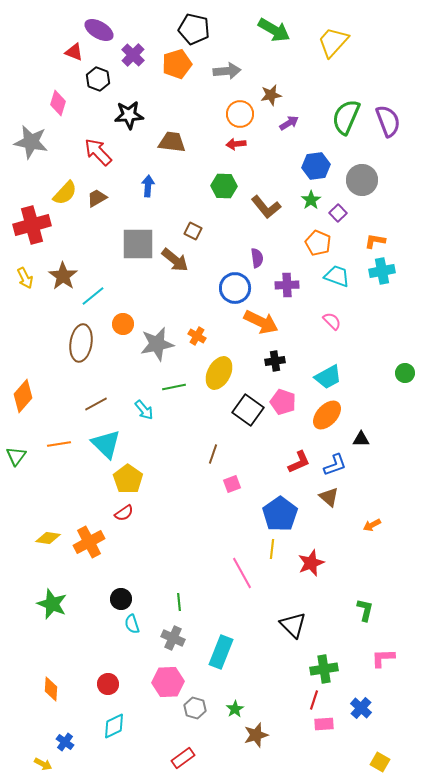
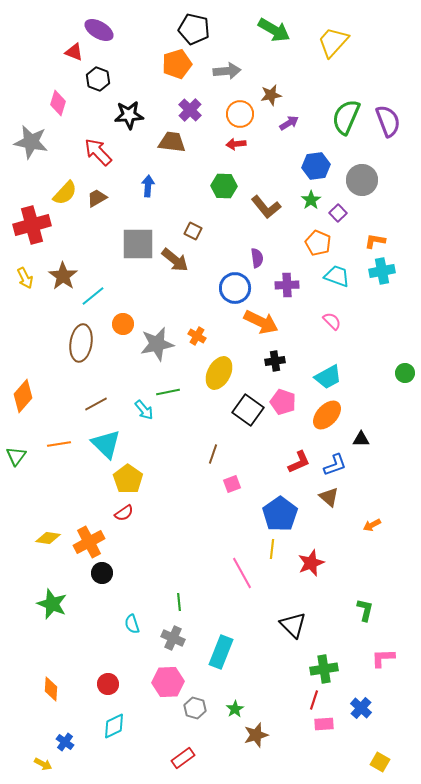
purple cross at (133, 55): moved 57 px right, 55 px down
green line at (174, 387): moved 6 px left, 5 px down
black circle at (121, 599): moved 19 px left, 26 px up
